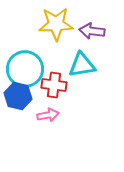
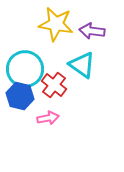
yellow star: rotated 12 degrees clockwise
cyan triangle: rotated 44 degrees clockwise
red cross: rotated 30 degrees clockwise
blue hexagon: moved 2 px right
pink arrow: moved 3 px down
